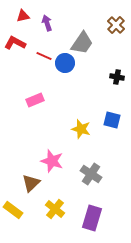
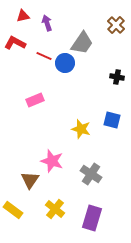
brown triangle: moved 1 px left, 3 px up; rotated 12 degrees counterclockwise
